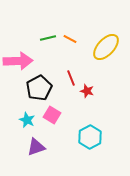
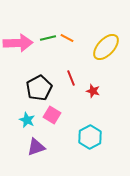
orange line: moved 3 px left, 1 px up
pink arrow: moved 18 px up
red star: moved 6 px right
